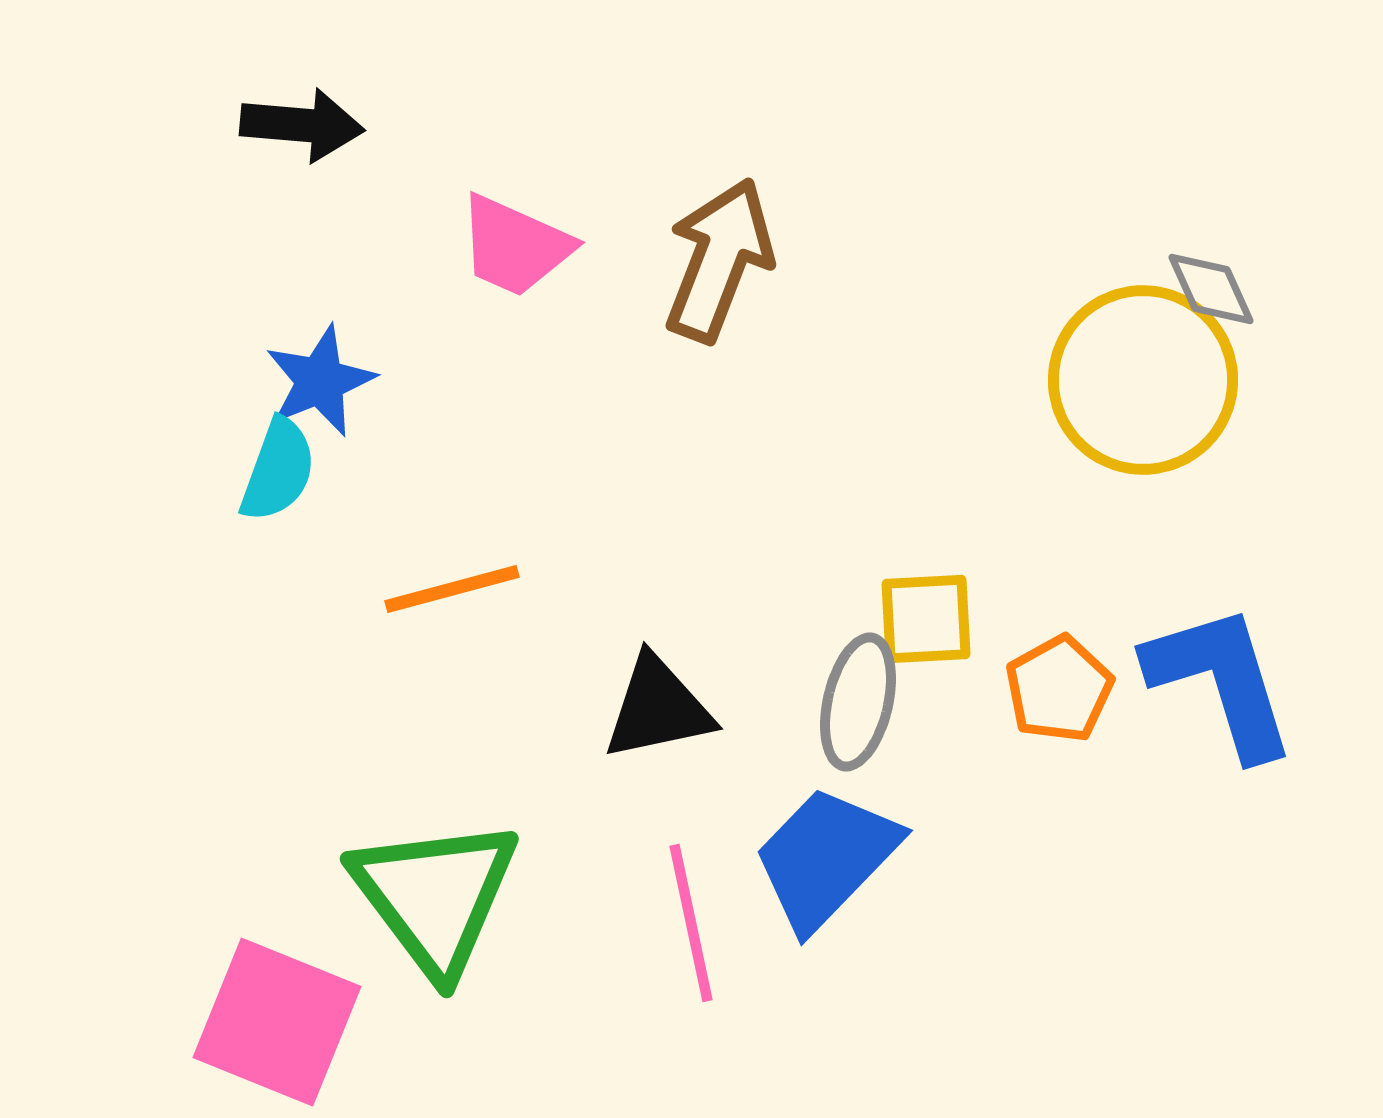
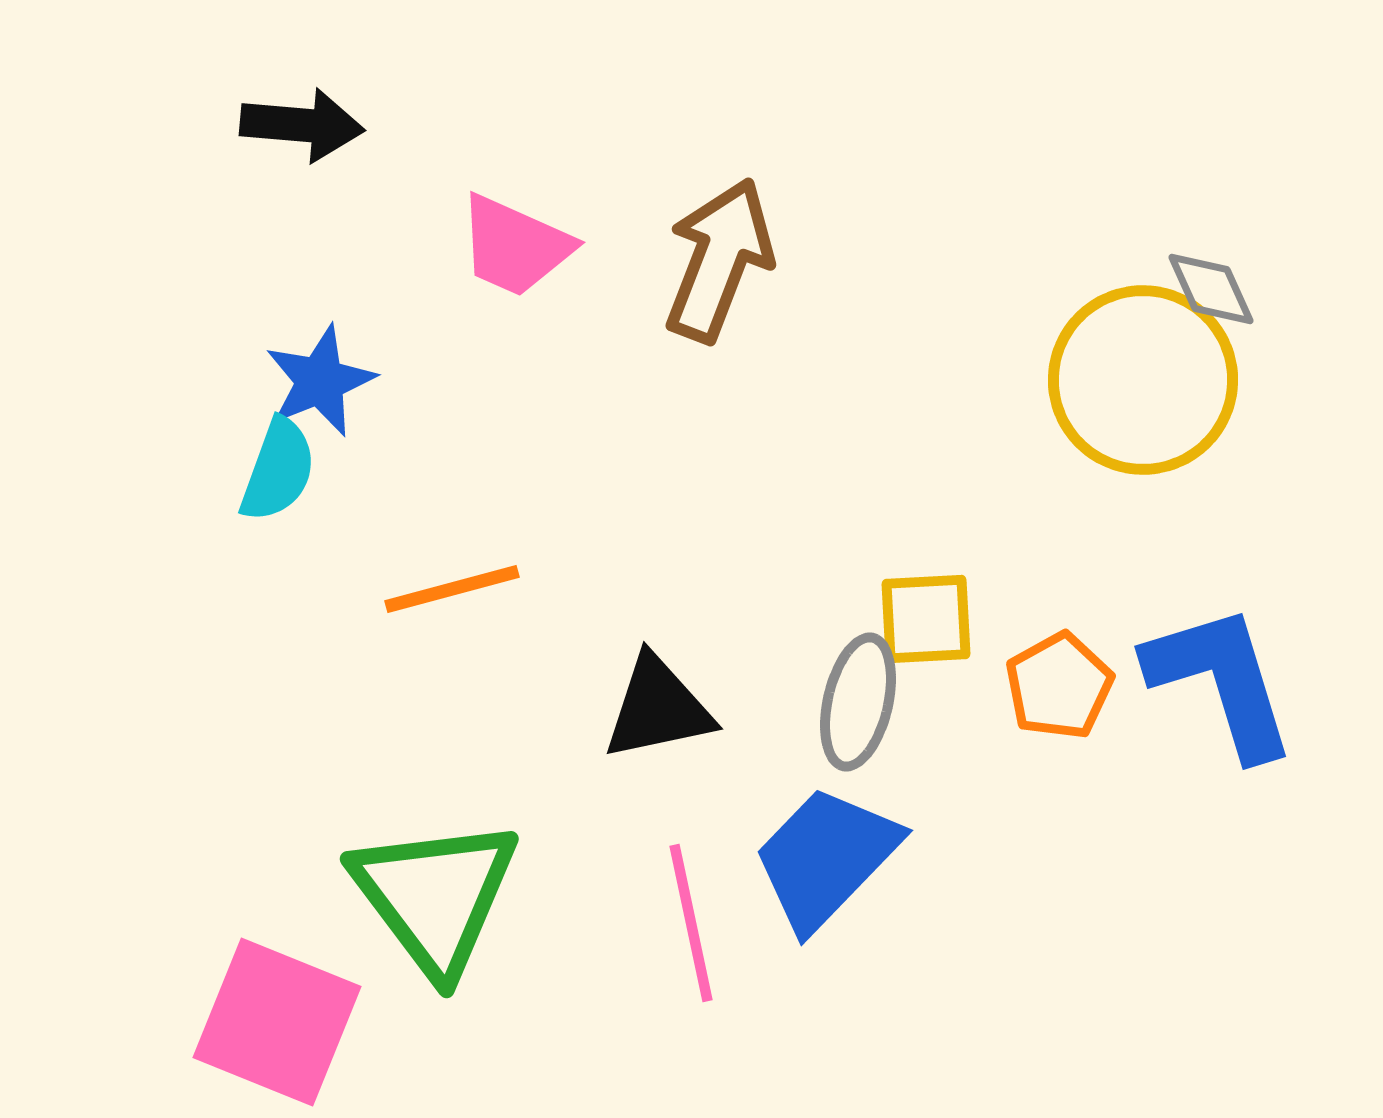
orange pentagon: moved 3 px up
